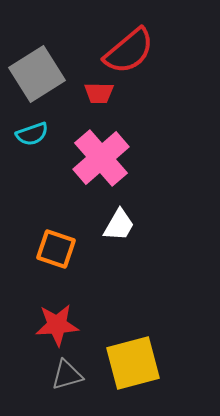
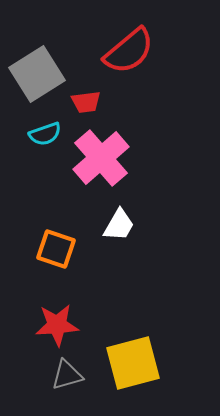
red trapezoid: moved 13 px left, 9 px down; rotated 8 degrees counterclockwise
cyan semicircle: moved 13 px right
